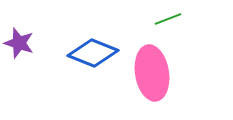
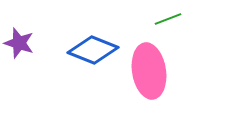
blue diamond: moved 3 px up
pink ellipse: moved 3 px left, 2 px up
